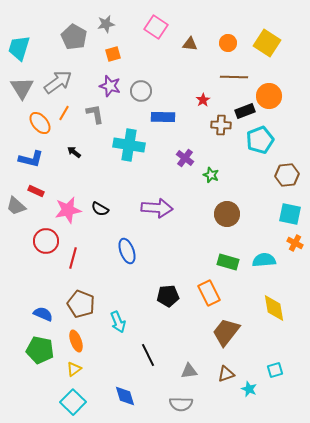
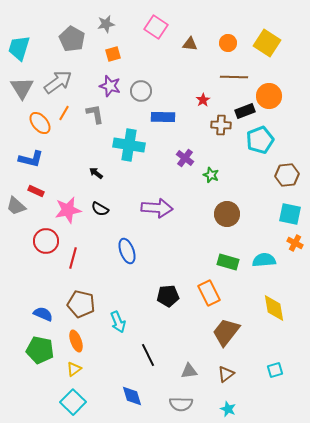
gray pentagon at (74, 37): moved 2 px left, 2 px down
black arrow at (74, 152): moved 22 px right, 21 px down
brown pentagon at (81, 304): rotated 8 degrees counterclockwise
brown triangle at (226, 374): rotated 18 degrees counterclockwise
cyan star at (249, 389): moved 21 px left, 20 px down
blue diamond at (125, 396): moved 7 px right
